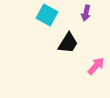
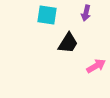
cyan square: rotated 20 degrees counterclockwise
pink arrow: rotated 18 degrees clockwise
